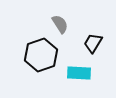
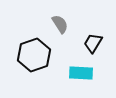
black hexagon: moved 7 px left
cyan rectangle: moved 2 px right
